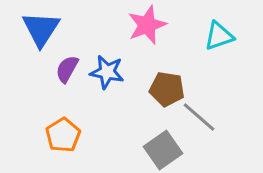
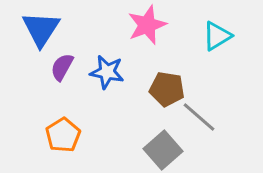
cyan triangle: moved 2 px left; rotated 12 degrees counterclockwise
purple semicircle: moved 5 px left, 2 px up
gray square: rotated 6 degrees counterclockwise
